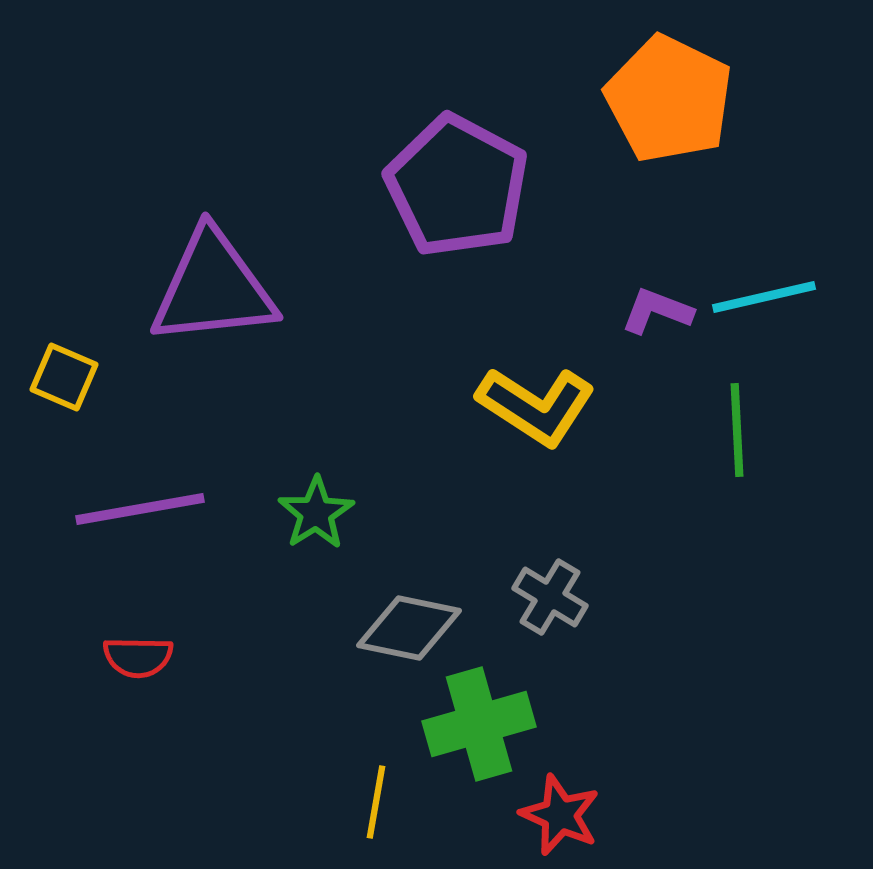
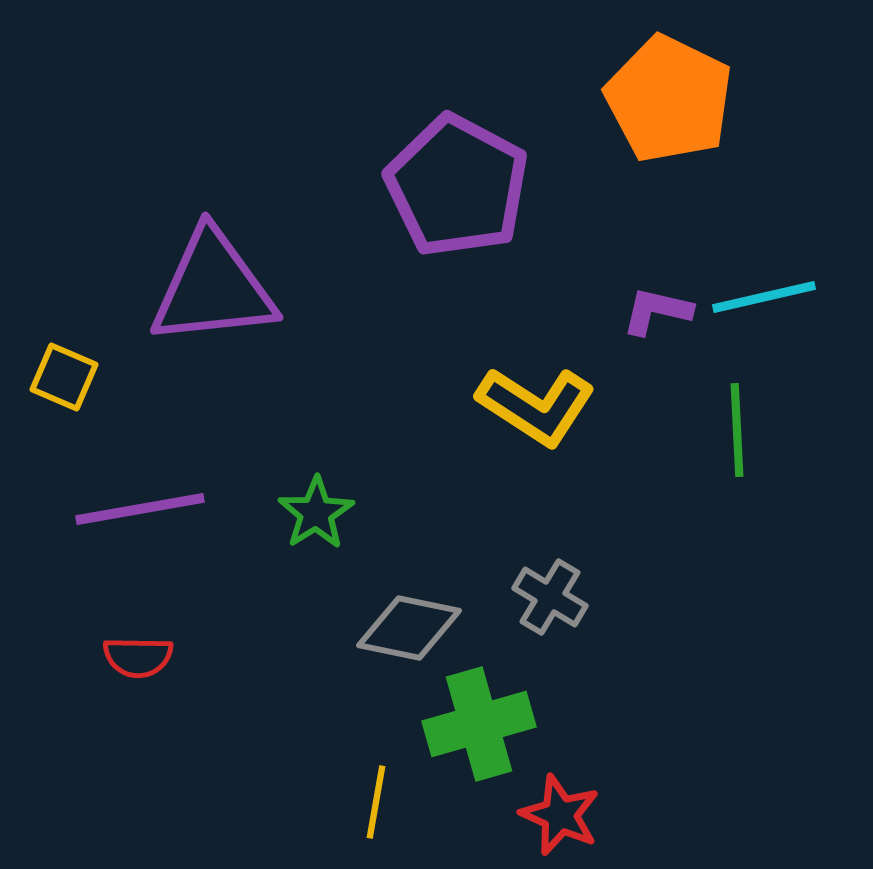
purple L-shape: rotated 8 degrees counterclockwise
